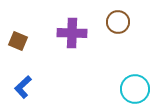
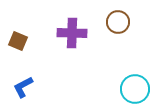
blue L-shape: rotated 15 degrees clockwise
